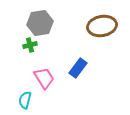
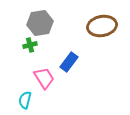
blue rectangle: moved 9 px left, 6 px up
